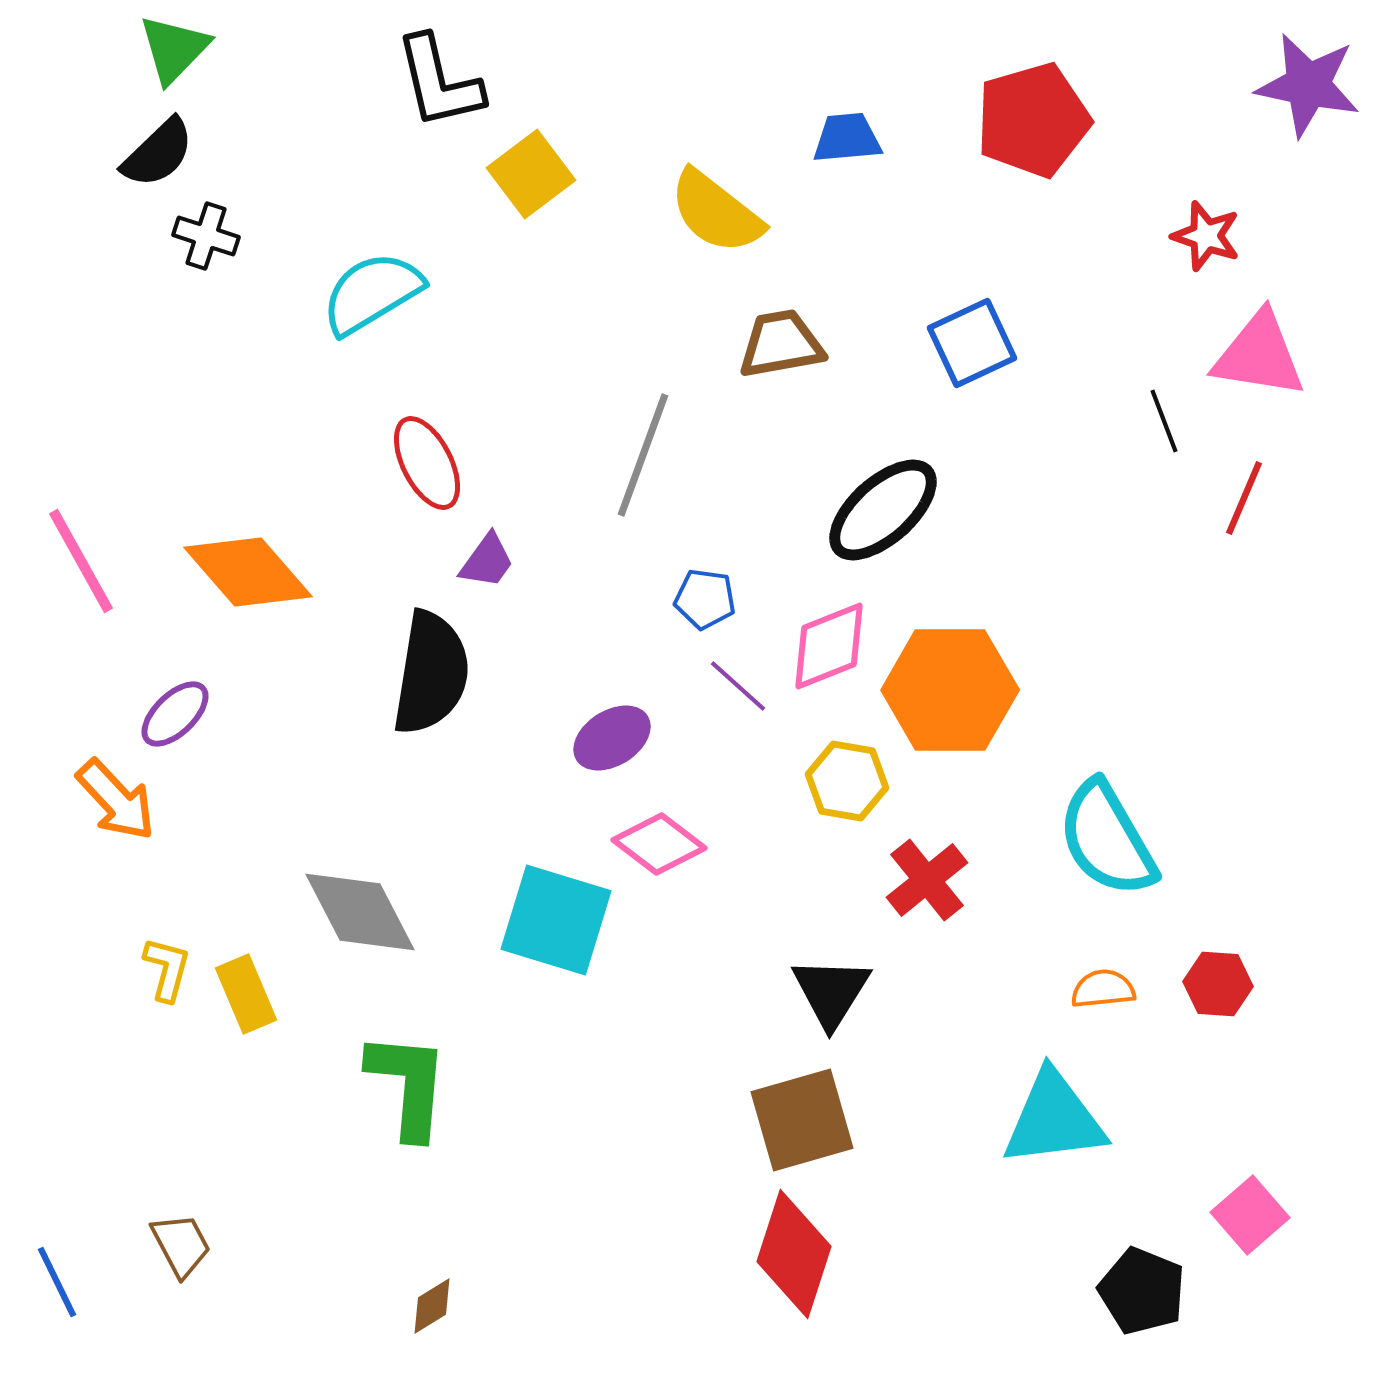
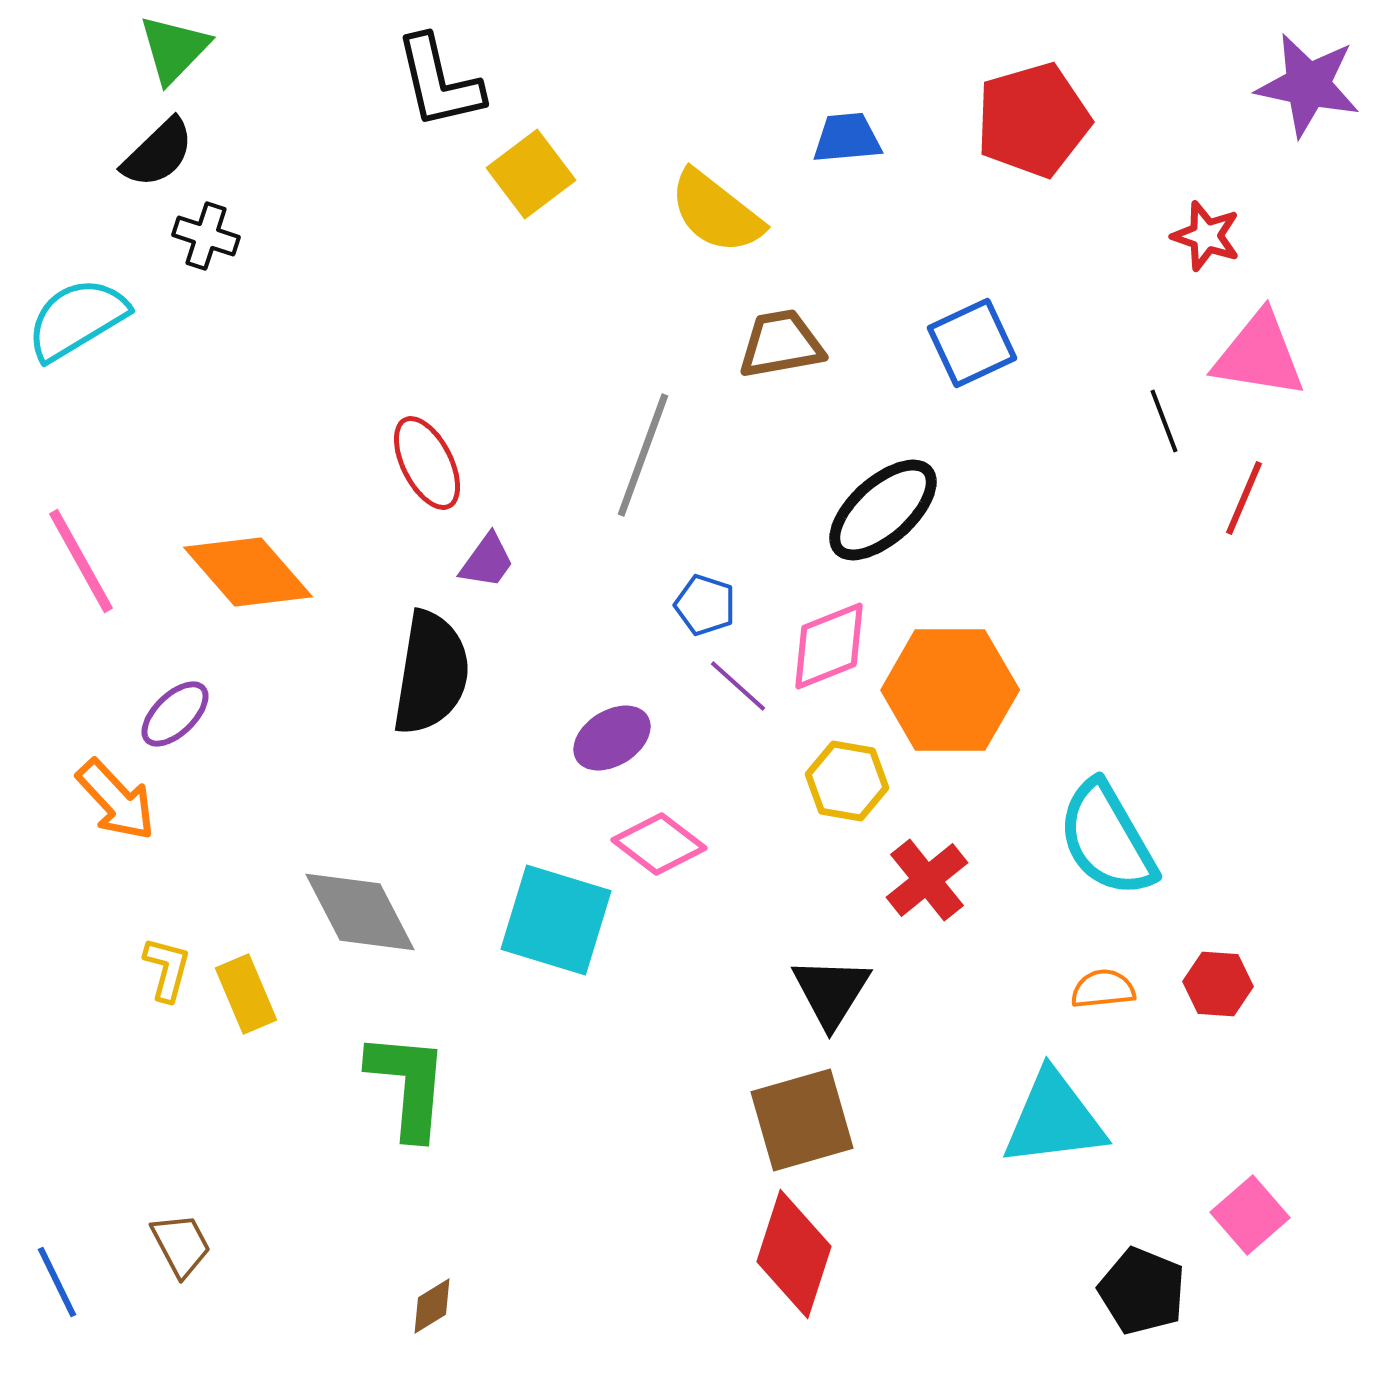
cyan semicircle at (372, 293): moved 295 px left, 26 px down
blue pentagon at (705, 599): moved 6 px down; rotated 10 degrees clockwise
